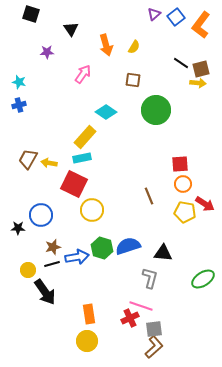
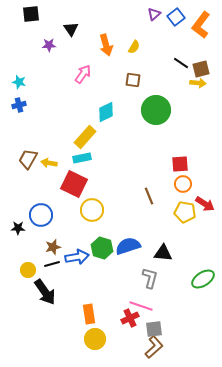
black square at (31, 14): rotated 24 degrees counterclockwise
purple star at (47, 52): moved 2 px right, 7 px up
cyan diamond at (106, 112): rotated 60 degrees counterclockwise
yellow circle at (87, 341): moved 8 px right, 2 px up
